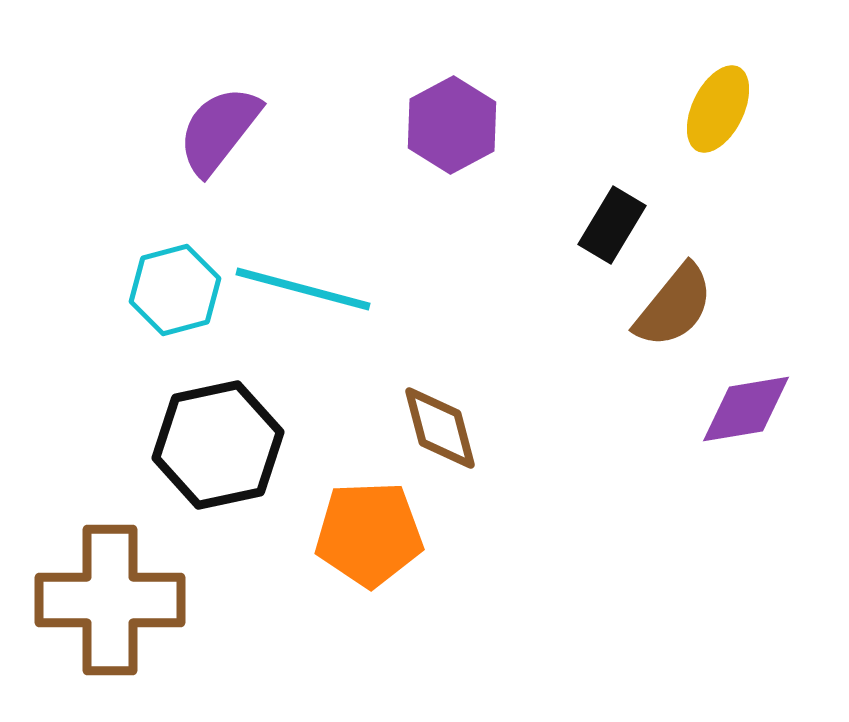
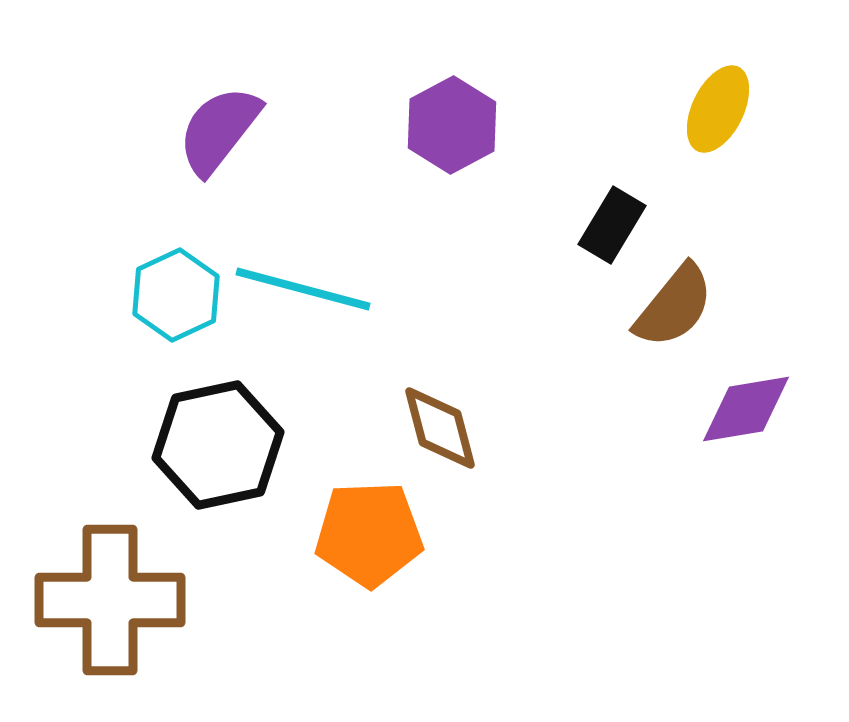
cyan hexagon: moved 1 px right, 5 px down; rotated 10 degrees counterclockwise
